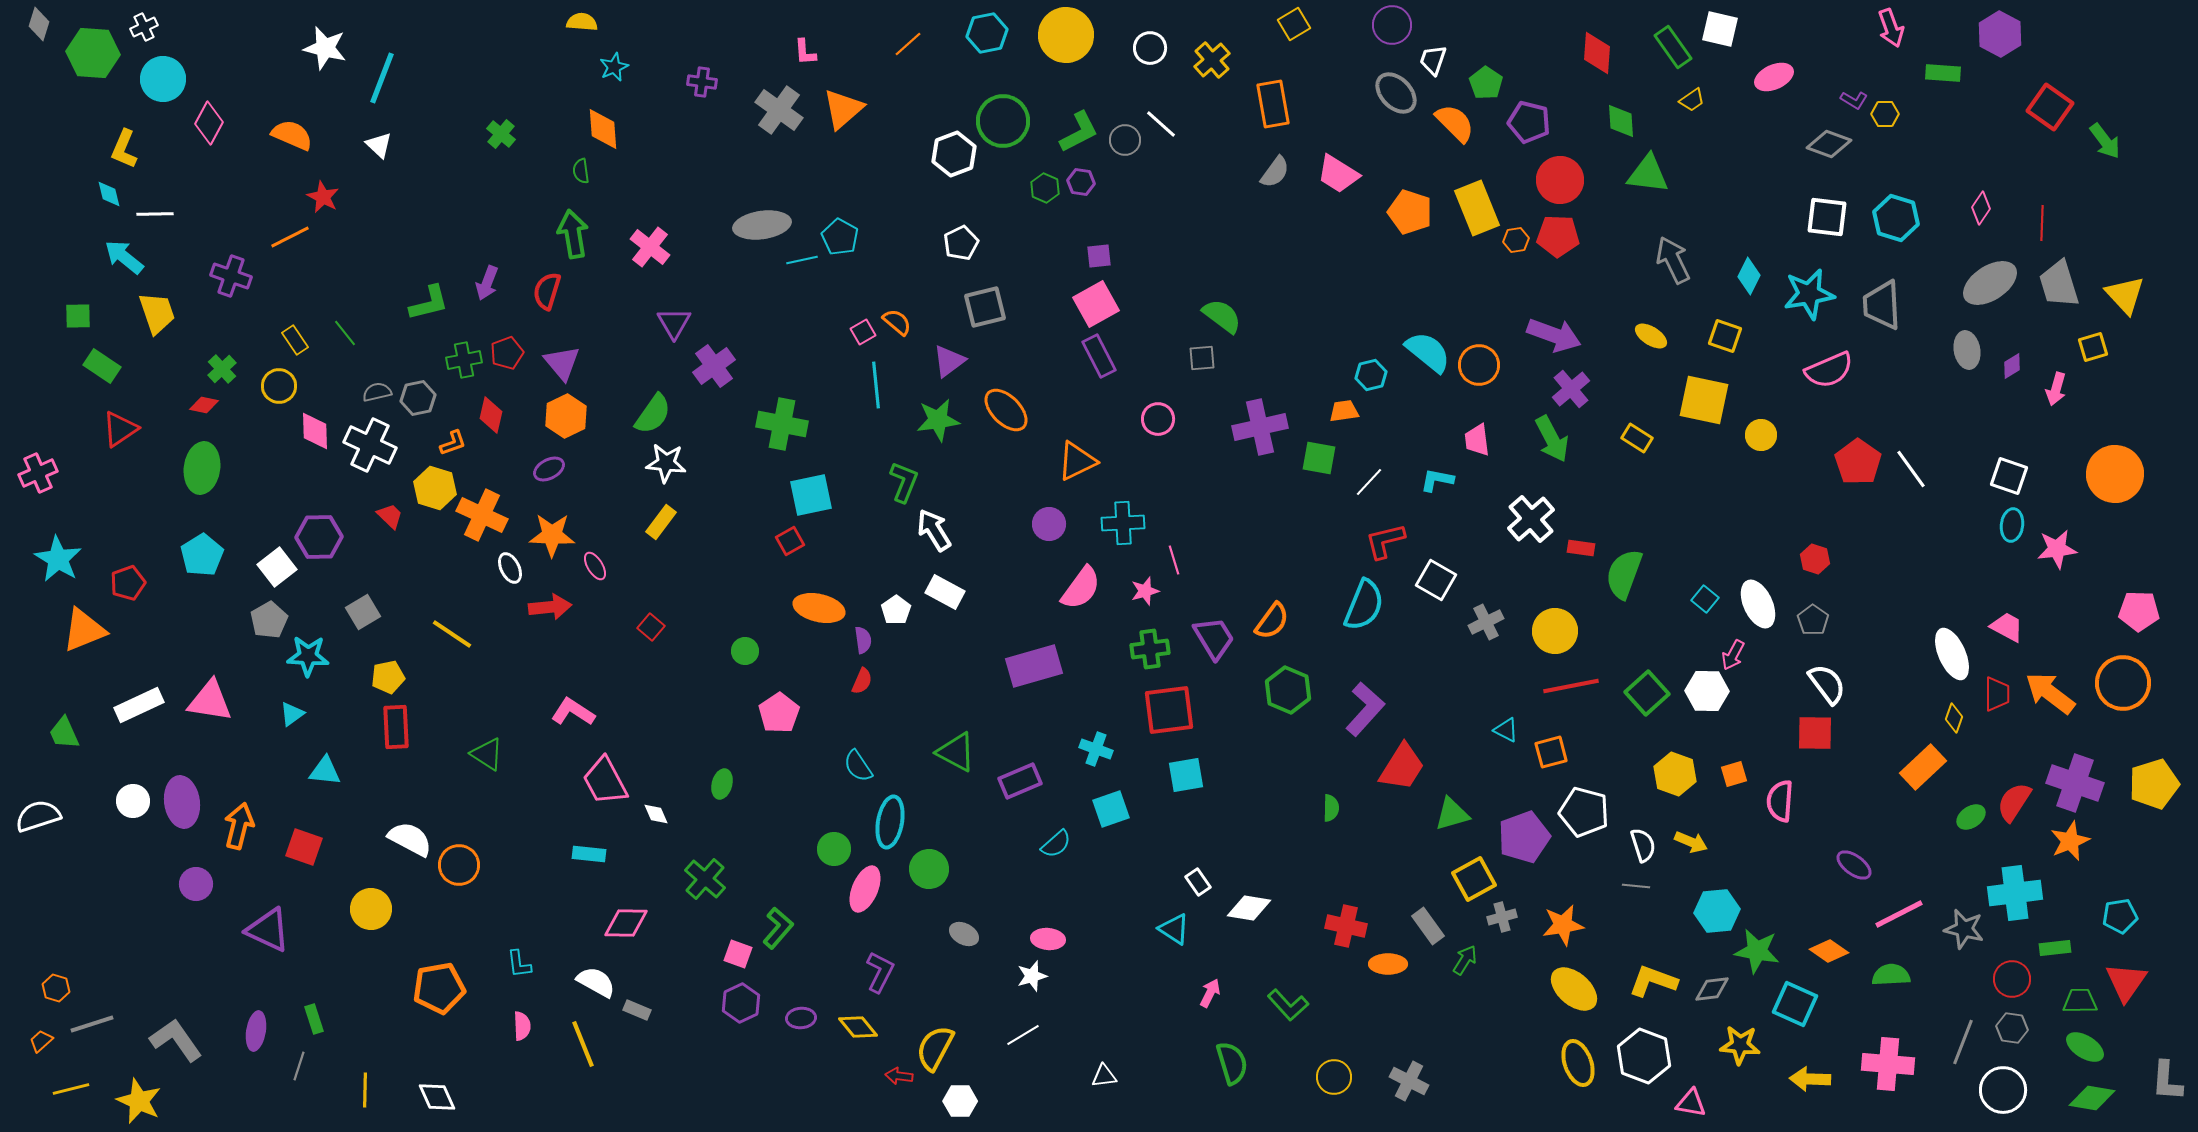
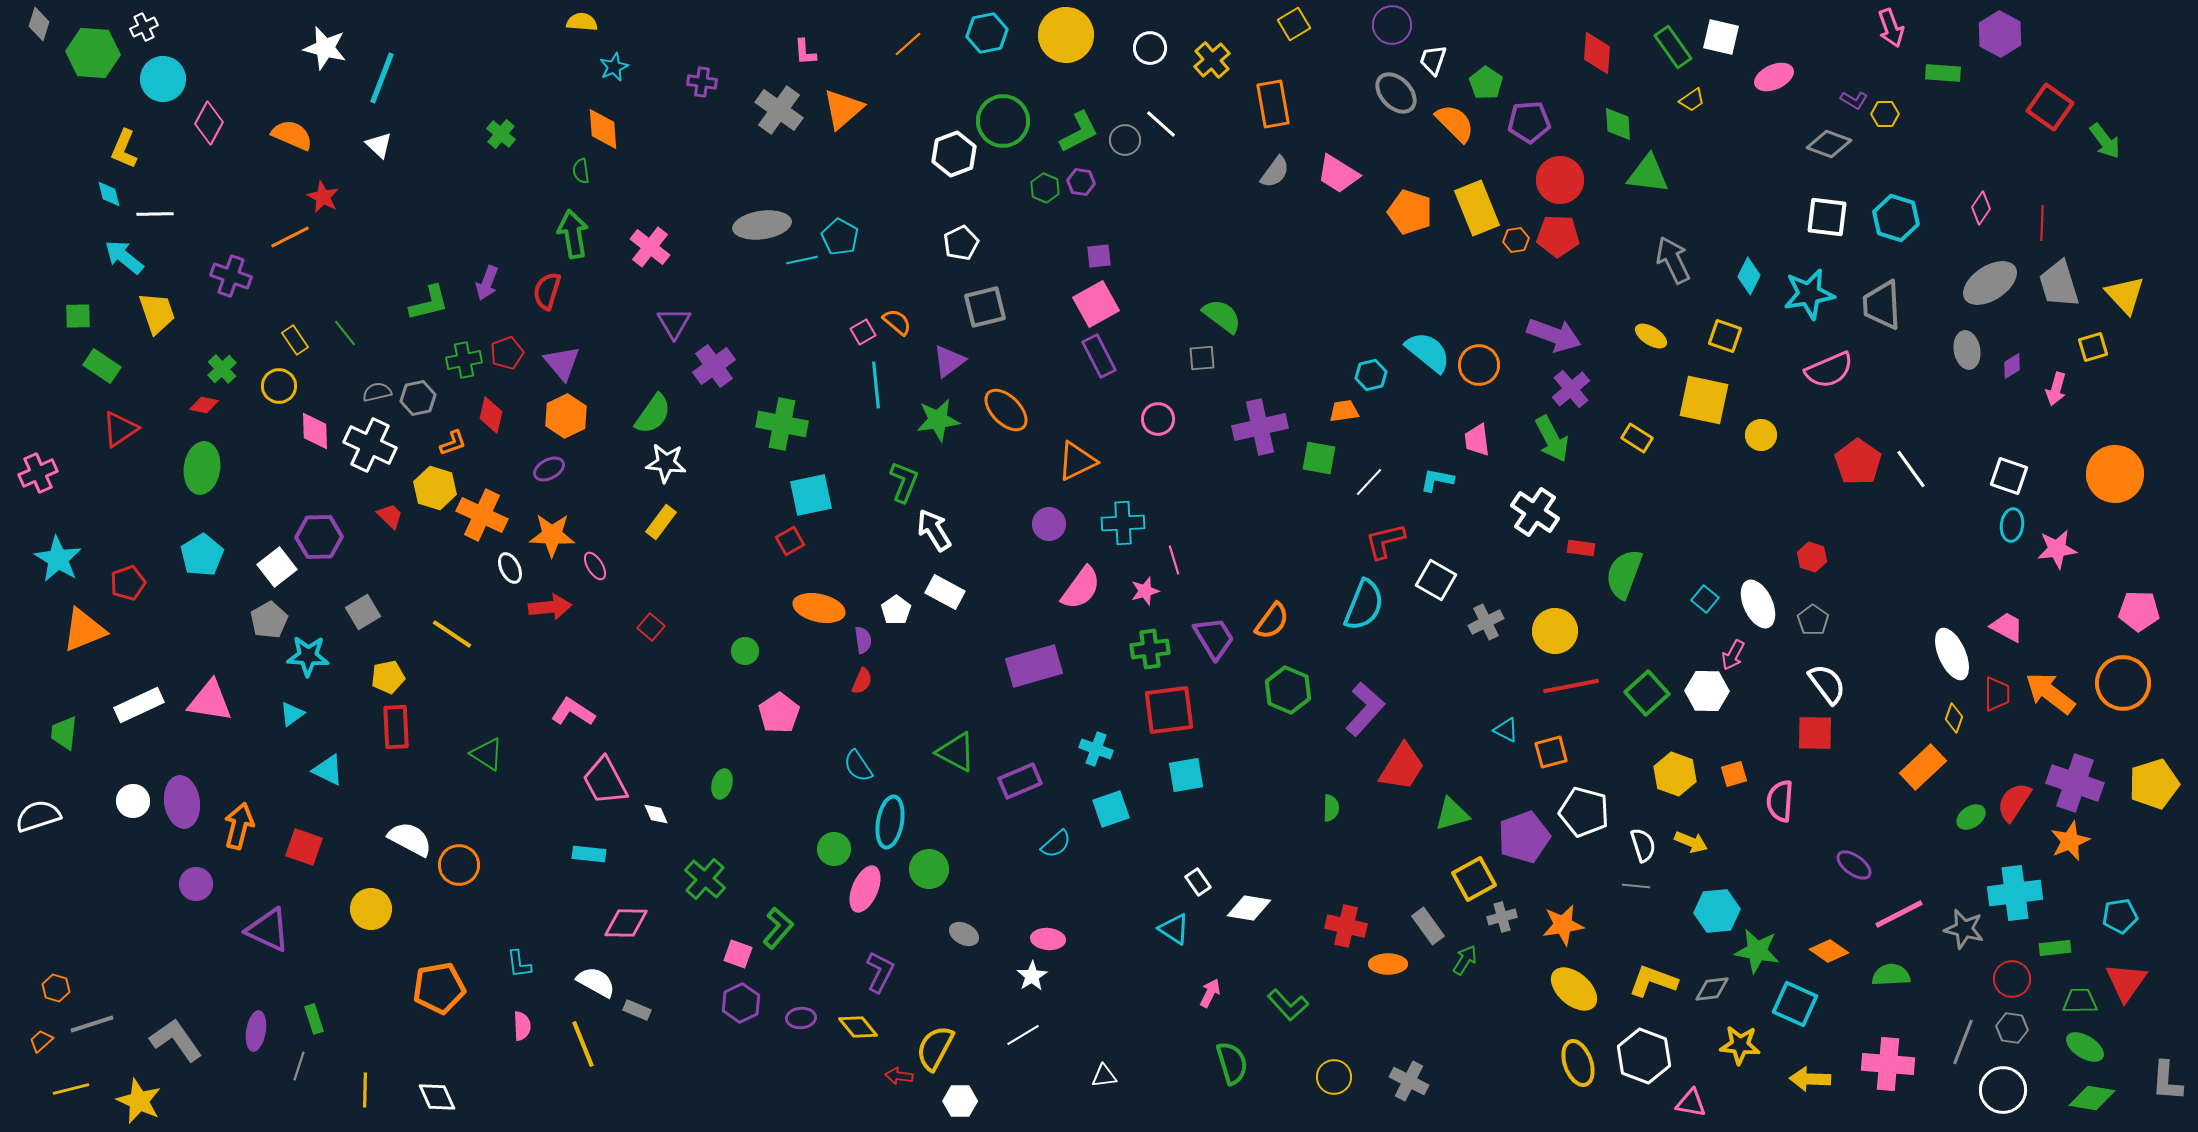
white square at (1720, 29): moved 1 px right, 8 px down
green diamond at (1621, 121): moved 3 px left, 3 px down
purple pentagon at (1529, 122): rotated 18 degrees counterclockwise
white cross at (1531, 519): moved 4 px right, 7 px up; rotated 15 degrees counterclockwise
red hexagon at (1815, 559): moved 3 px left, 2 px up
green trapezoid at (64, 733): rotated 30 degrees clockwise
cyan triangle at (325, 771): moved 3 px right, 1 px up; rotated 20 degrees clockwise
white star at (1032, 976): rotated 16 degrees counterclockwise
